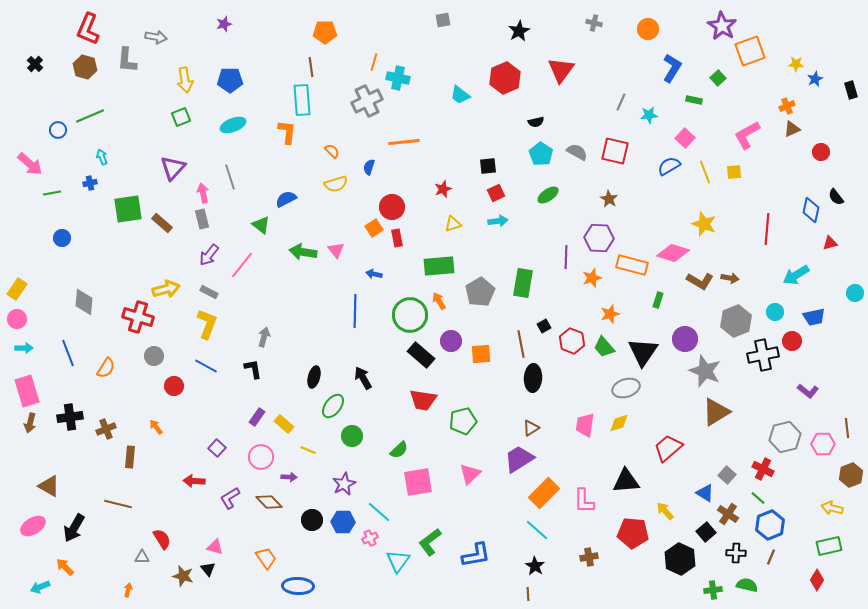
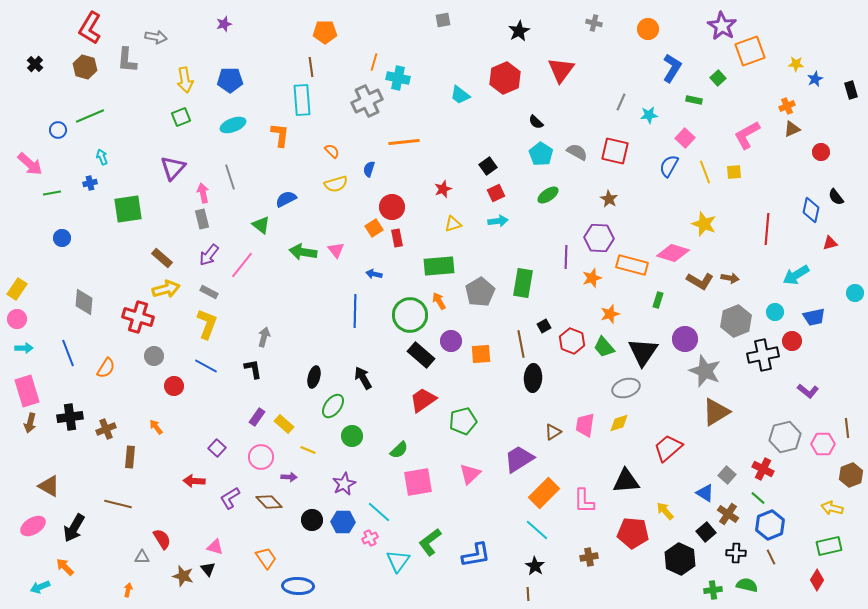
red L-shape at (88, 29): moved 2 px right, 1 px up; rotated 8 degrees clockwise
black semicircle at (536, 122): rotated 56 degrees clockwise
orange L-shape at (287, 132): moved 7 px left, 3 px down
black square at (488, 166): rotated 30 degrees counterclockwise
blue semicircle at (669, 166): rotated 30 degrees counterclockwise
blue semicircle at (369, 167): moved 2 px down
brown rectangle at (162, 223): moved 35 px down
red trapezoid at (423, 400): rotated 136 degrees clockwise
brown triangle at (531, 428): moved 22 px right, 4 px down
brown line at (771, 557): rotated 49 degrees counterclockwise
